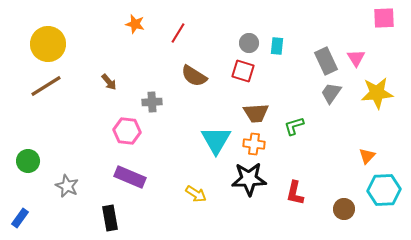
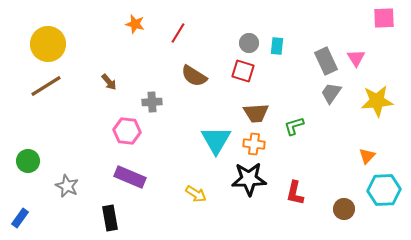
yellow star: moved 8 px down
